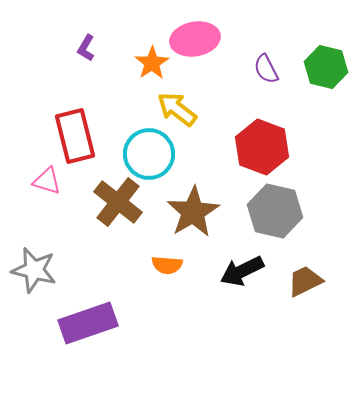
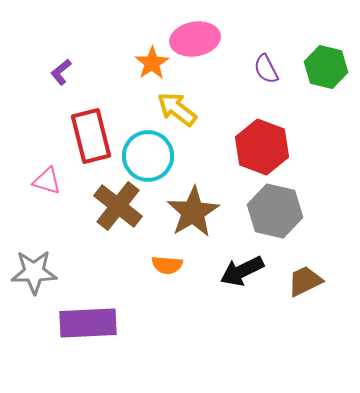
purple L-shape: moved 25 px left, 24 px down; rotated 20 degrees clockwise
red rectangle: moved 16 px right
cyan circle: moved 1 px left, 2 px down
brown cross: moved 4 px down
gray star: moved 2 px down; rotated 15 degrees counterclockwise
purple rectangle: rotated 16 degrees clockwise
